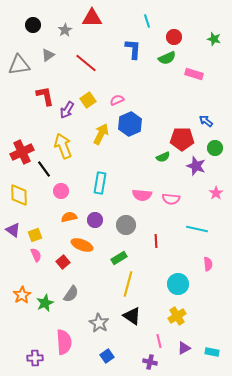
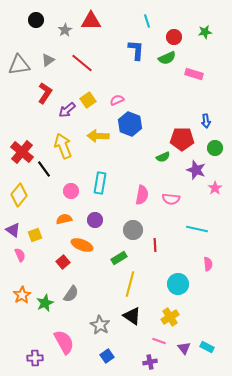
red triangle at (92, 18): moved 1 px left, 3 px down
black circle at (33, 25): moved 3 px right, 5 px up
green star at (214, 39): moved 9 px left, 7 px up; rotated 24 degrees counterclockwise
blue L-shape at (133, 49): moved 3 px right, 1 px down
gray triangle at (48, 55): moved 5 px down
red line at (86, 63): moved 4 px left
red L-shape at (45, 96): moved 3 px up; rotated 45 degrees clockwise
purple arrow at (67, 110): rotated 18 degrees clockwise
blue arrow at (206, 121): rotated 136 degrees counterclockwise
blue hexagon at (130, 124): rotated 15 degrees counterclockwise
yellow arrow at (101, 134): moved 3 px left, 2 px down; rotated 115 degrees counterclockwise
red cross at (22, 152): rotated 25 degrees counterclockwise
purple star at (196, 166): moved 4 px down
pink circle at (61, 191): moved 10 px right
pink star at (216, 193): moved 1 px left, 5 px up
yellow diamond at (19, 195): rotated 40 degrees clockwise
pink semicircle at (142, 195): rotated 84 degrees counterclockwise
orange semicircle at (69, 217): moved 5 px left, 2 px down
gray circle at (126, 225): moved 7 px right, 5 px down
red line at (156, 241): moved 1 px left, 4 px down
pink semicircle at (36, 255): moved 16 px left
yellow line at (128, 284): moved 2 px right
yellow cross at (177, 316): moved 7 px left, 1 px down
gray star at (99, 323): moved 1 px right, 2 px down
pink line at (159, 341): rotated 56 degrees counterclockwise
pink semicircle at (64, 342): rotated 25 degrees counterclockwise
purple triangle at (184, 348): rotated 40 degrees counterclockwise
cyan rectangle at (212, 352): moved 5 px left, 5 px up; rotated 16 degrees clockwise
purple cross at (150, 362): rotated 24 degrees counterclockwise
